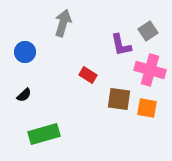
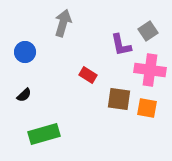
pink cross: rotated 8 degrees counterclockwise
